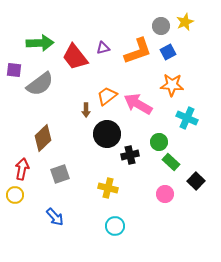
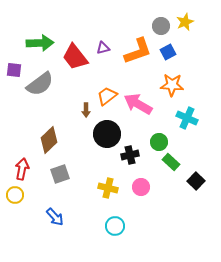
brown diamond: moved 6 px right, 2 px down
pink circle: moved 24 px left, 7 px up
